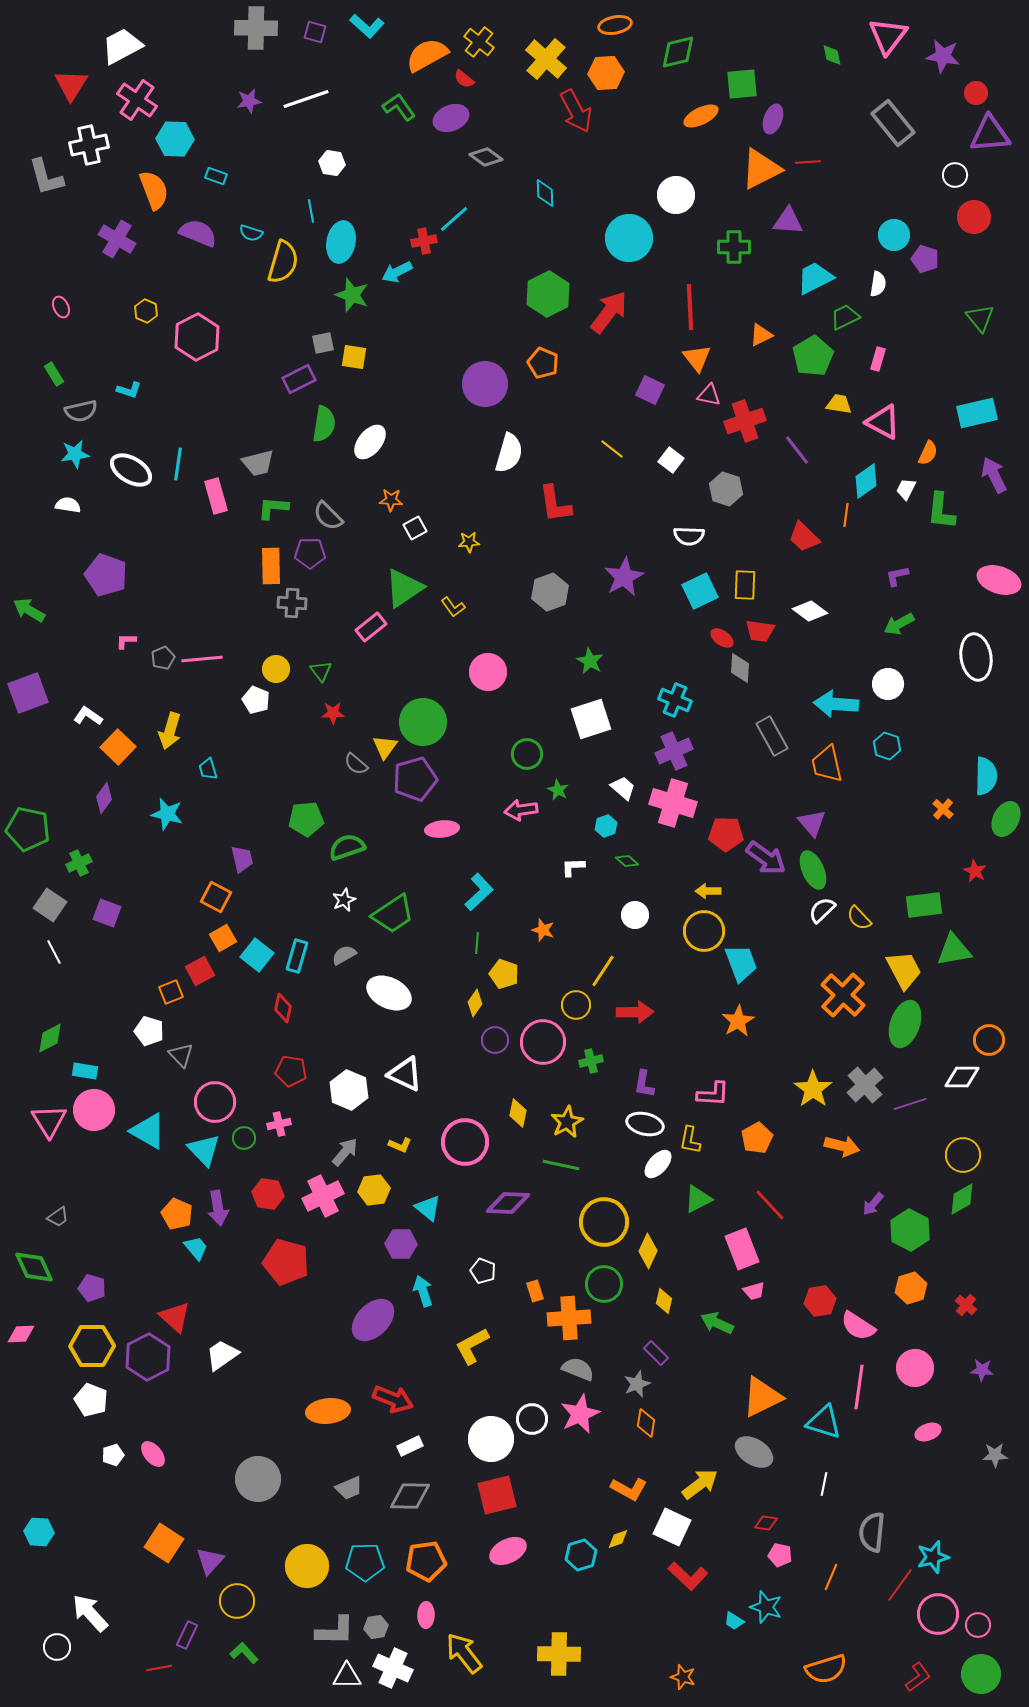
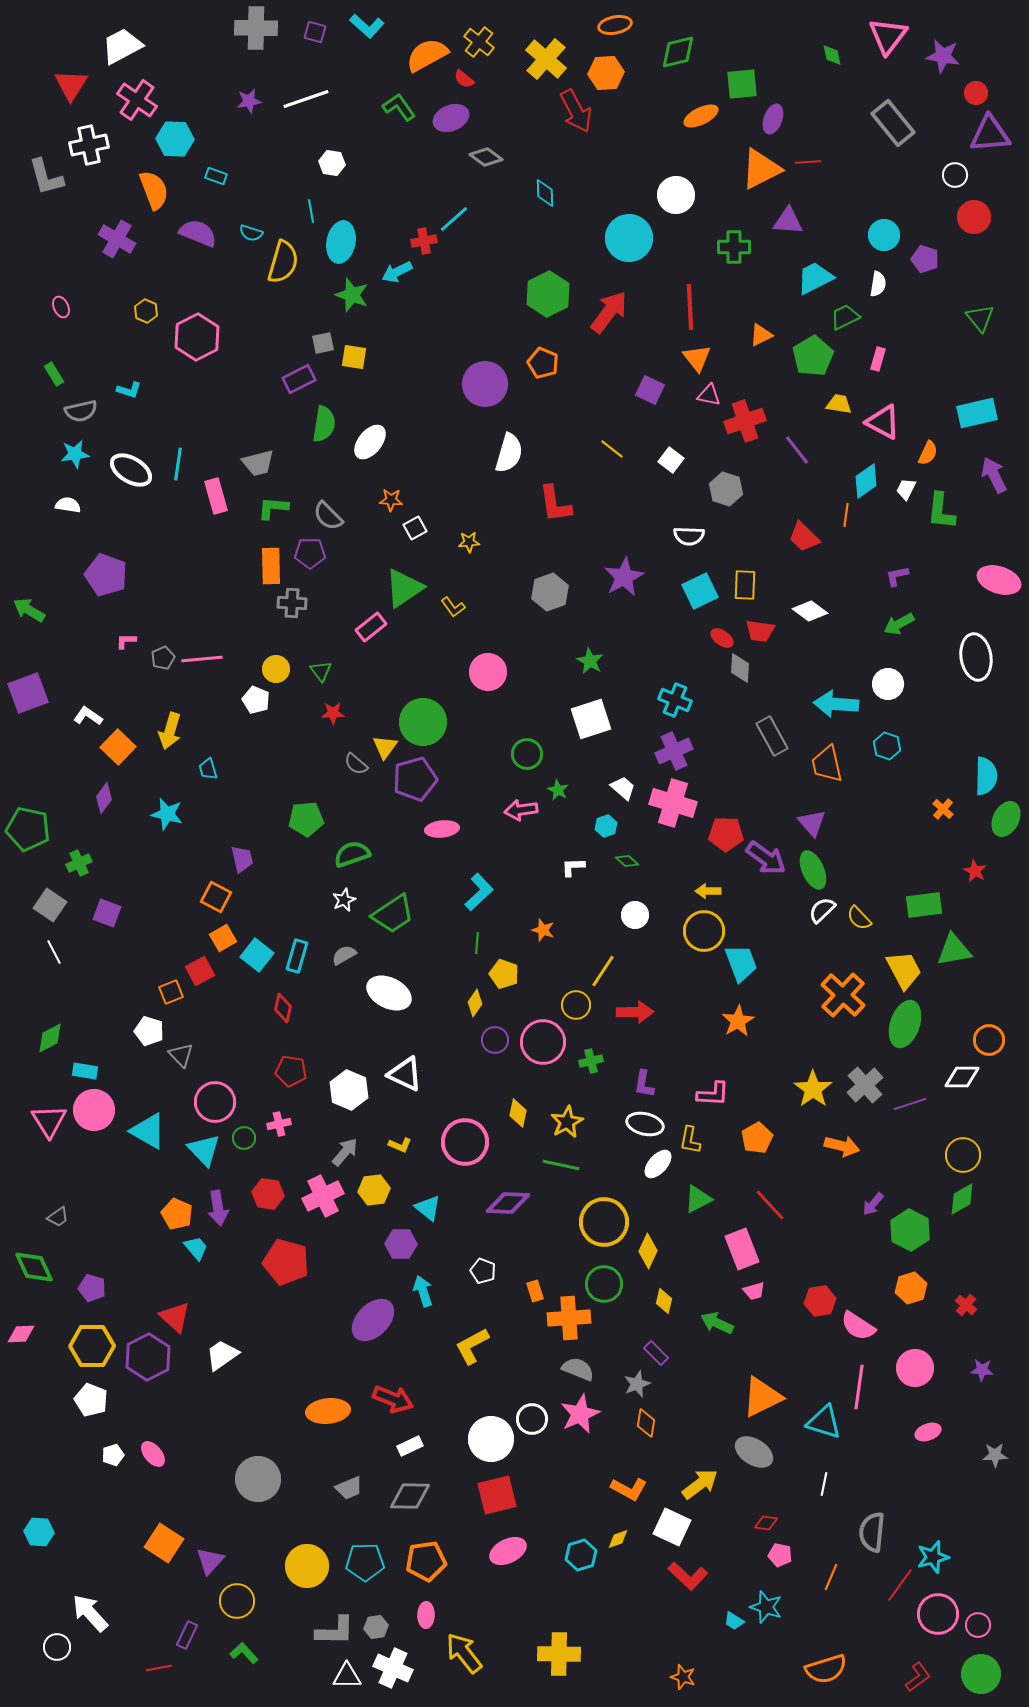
cyan circle at (894, 235): moved 10 px left
green semicircle at (347, 847): moved 5 px right, 7 px down
